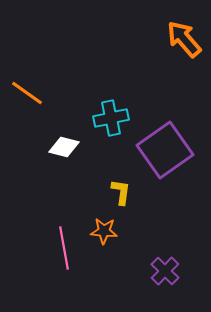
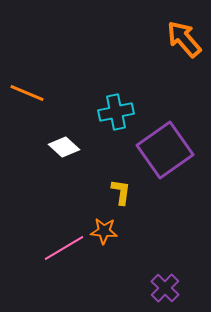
orange line: rotated 12 degrees counterclockwise
cyan cross: moved 5 px right, 6 px up
white diamond: rotated 28 degrees clockwise
pink line: rotated 69 degrees clockwise
purple cross: moved 17 px down
